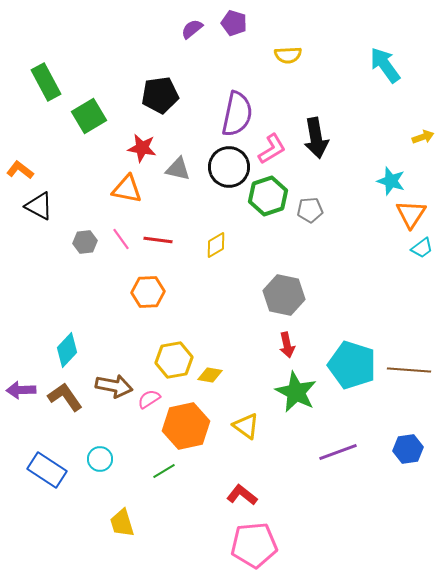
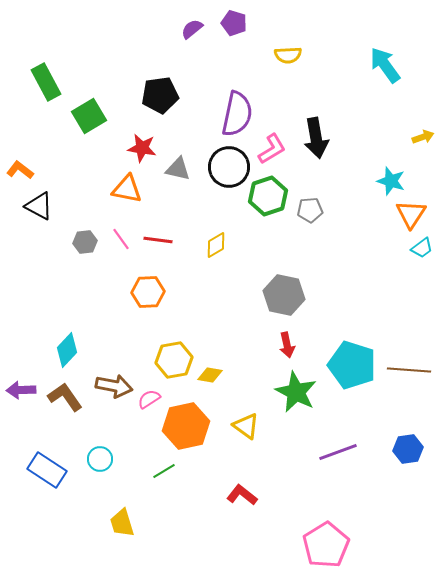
pink pentagon at (254, 545): moved 72 px right; rotated 27 degrees counterclockwise
